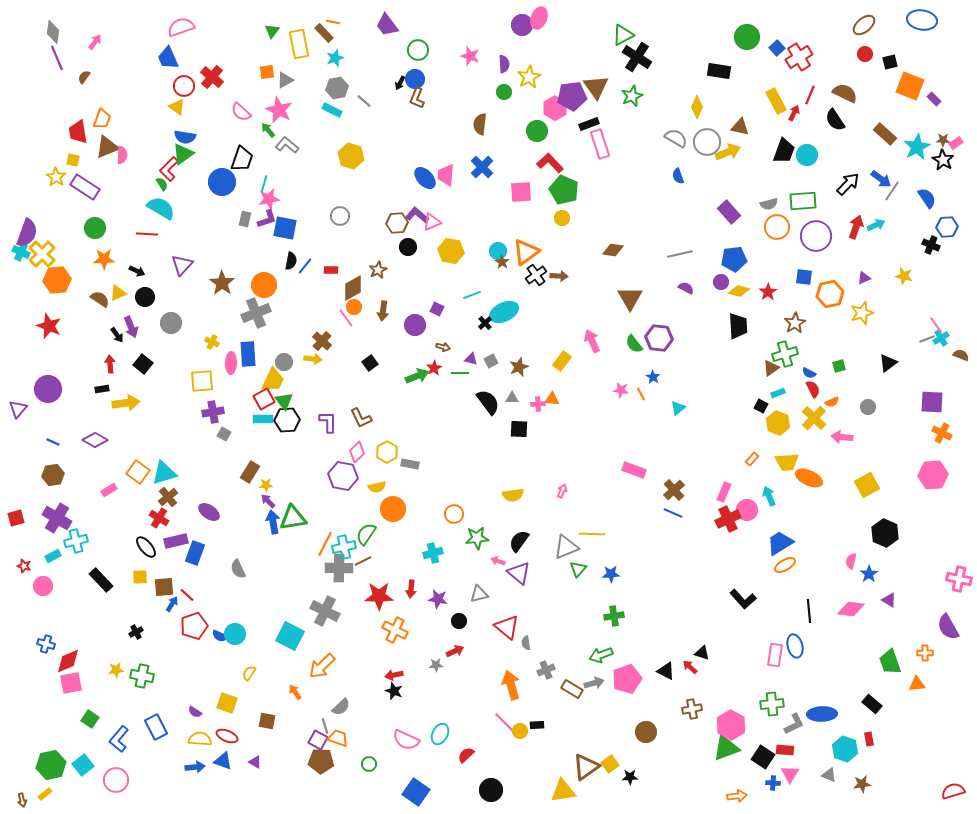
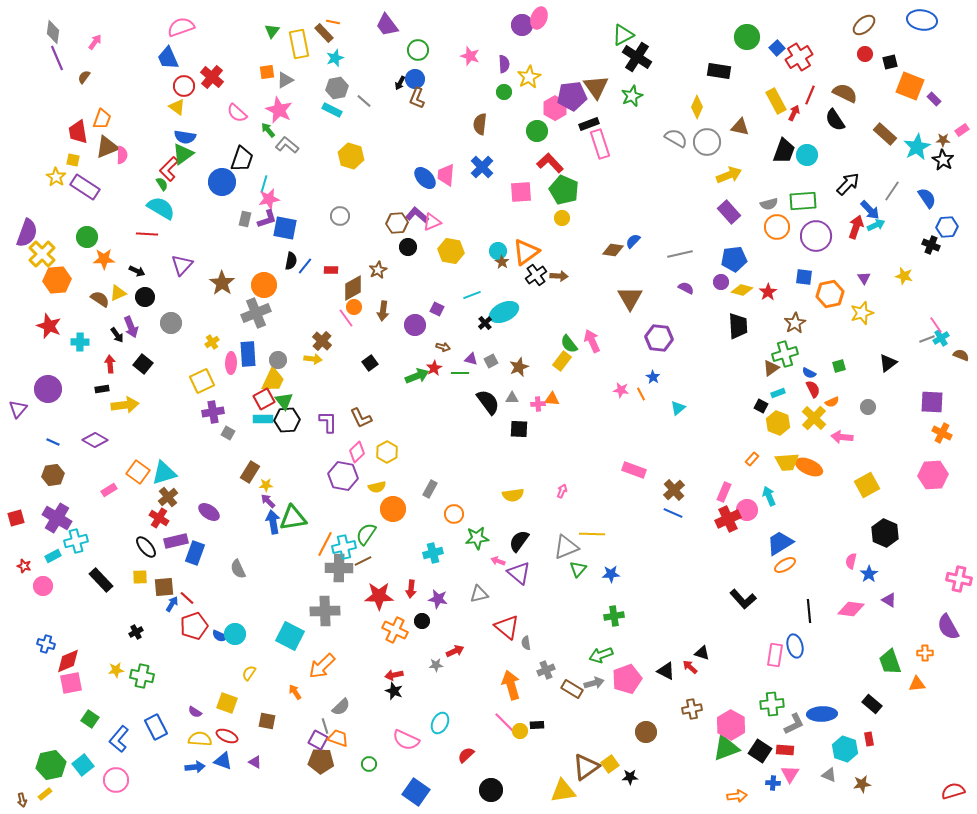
pink semicircle at (241, 112): moved 4 px left, 1 px down
pink rectangle at (956, 143): moved 6 px right, 13 px up
yellow arrow at (728, 152): moved 1 px right, 23 px down
blue semicircle at (678, 176): moved 45 px left, 65 px down; rotated 63 degrees clockwise
blue arrow at (881, 179): moved 11 px left, 31 px down; rotated 10 degrees clockwise
green circle at (95, 228): moved 8 px left, 9 px down
cyan cross at (21, 252): moved 59 px right, 90 px down; rotated 24 degrees counterclockwise
purple triangle at (864, 278): rotated 40 degrees counterclockwise
yellow diamond at (739, 291): moved 3 px right, 1 px up
yellow cross at (212, 342): rotated 32 degrees clockwise
green semicircle at (634, 344): moved 65 px left
gray circle at (284, 362): moved 6 px left, 2 px up
yellow square at (202, 381): rotated 20 degrees counterclockwise
yellow arrow at (126, 403): moved 1 px left, 2 px down
gray square at (224, 434): moved 4 px right, 1 px up
gray rectangle at (410, 464): moved 20 px right, 25 px down; rotated 72 degrees counterclockwise
orange ellipse at (809, 478): moved 11 px up
red line at (187, 595): moved 3 px down
gray cross at (325, 611): rotated 28 degrees counterclockwise
black circle at (459, 621): moved 37 px left
cyan ellipse at (440, 734): moved 11 px up
black square at (763, 757): moved 3 px left, 6 px up
